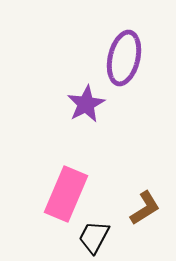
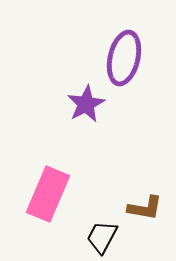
pink rectangle: moved 18 px left
brown L-shape: rotated 42 degrees clockwise
black trapezoid: moved 8 px right
